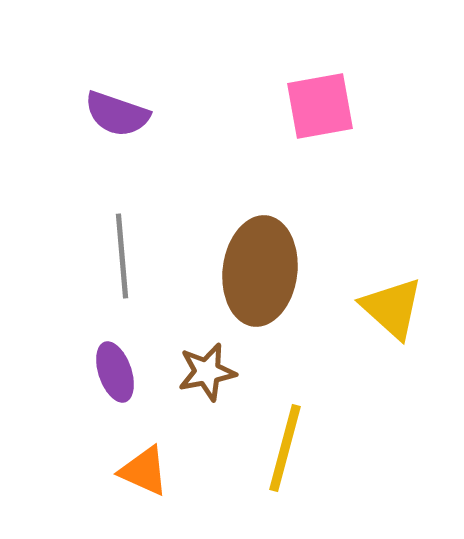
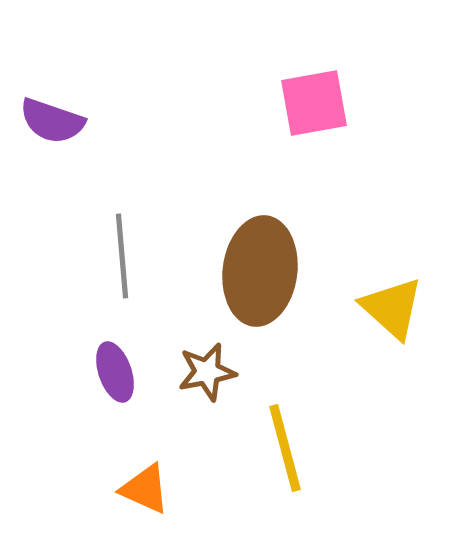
pink square: moved 6 px left, 3 px up
purple semicircle: moved 65 px left, 7 px down
yellow line: rotated 30 degrees counterclockwise
orange triangle: moved 1 px right, 18 px down
